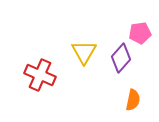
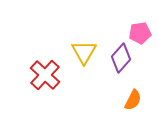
red cross: moved 5 px right; rotated 20 degrees clockwise
orange semicircle: rotated 15 degrees clockwise
